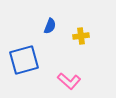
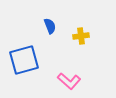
blue semicircle: rotated 42 degrees counterclockwise
